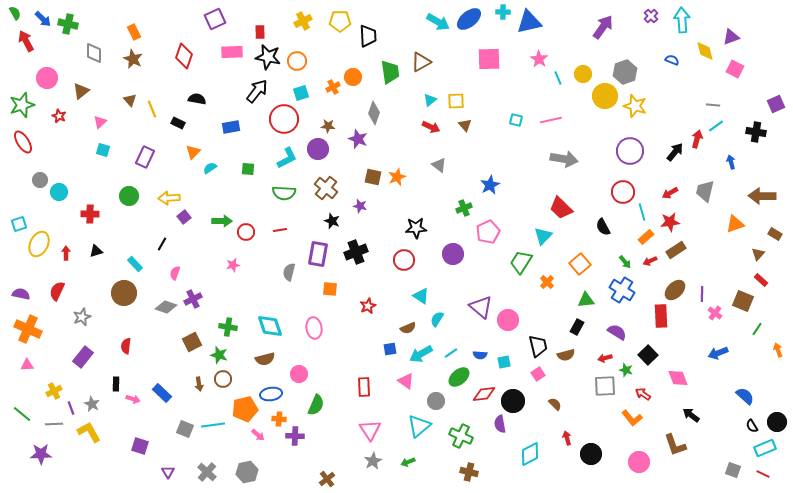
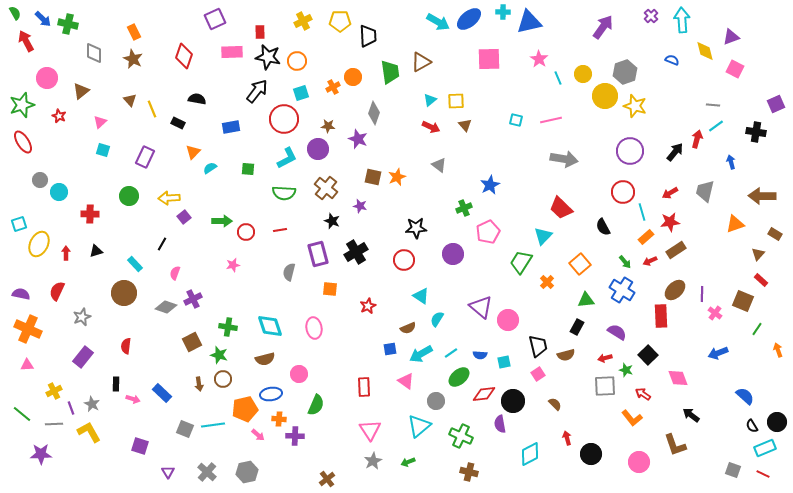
black cross at (356, 252): rotated 10 degrees counterclockwise
purple rectangle at (318, 254): rotated 25 degrees counterclockwise
